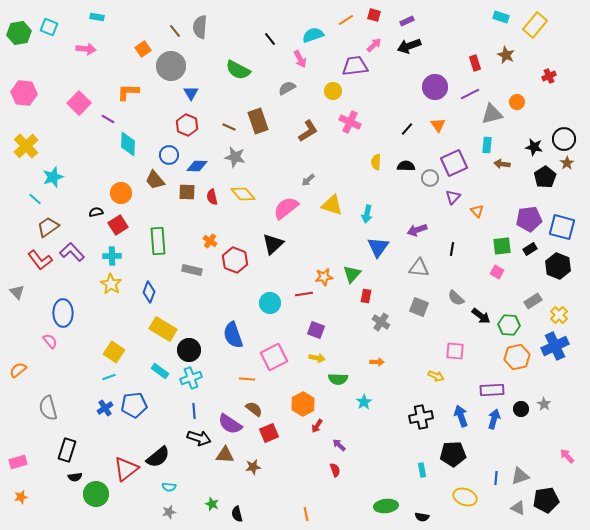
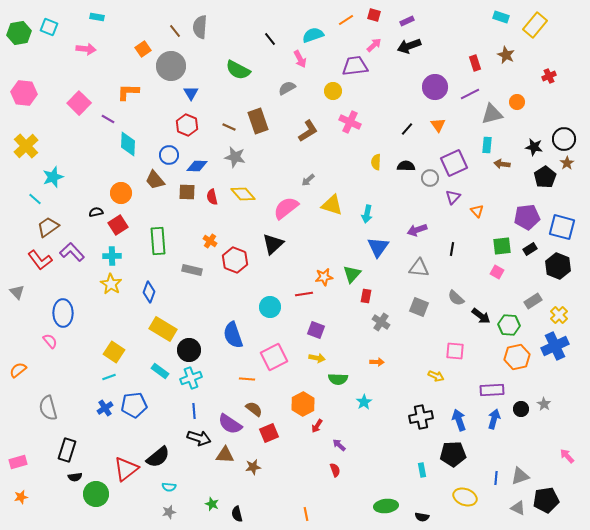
purple pentagon at (529, 219): moved 2 px left, 2 px up
cyan circle at (270, 303): moved 4 px down
blue arrow at (461, 416): moved 2 px left, 4 px down
